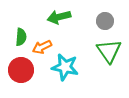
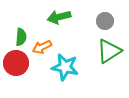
green triangle: rotated 32 degrees clockwise
red circle: moved 5 px left, 7 px up
